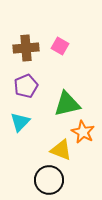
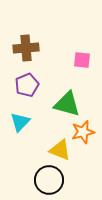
pink square: moved 22 px right, 14 px down; rotated 24 degrees counterclockwise
purple pentagon: moved 1 px right, 1 px up
green triangle: rotated 28 degrees clockwise
orange star: rotated 30 degrees clockwise
yellow triangle: moved 1 px left
